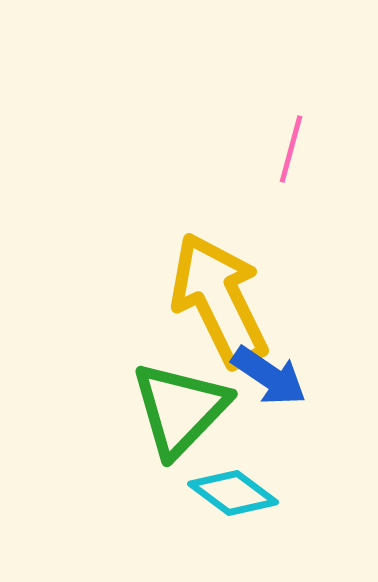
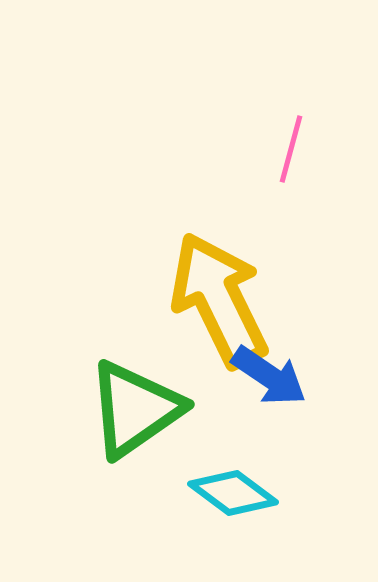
green triangle: moved 45 px left; rotated 11 degrees clockwise
